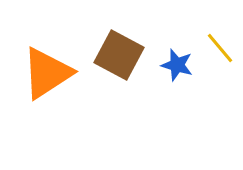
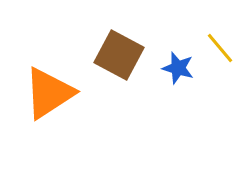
blue star: moved 1 px right, 3 px down
orange triangle: moved 2 px right, 20 px down
